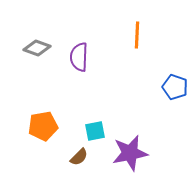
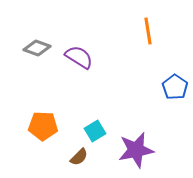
orange line: moved 11 px right, 4 px up; rotated 12 degrees counterclockwise
purple semicircle: rotated 120 degrees clockwise
blue pentagon: rotated 15 degrees clockwise
orange pentagon: rotated 12 degrees clockwise
cyan square: rotated 20 degrees counterclockwise
purple star: moved 6 px right, 3 px up
